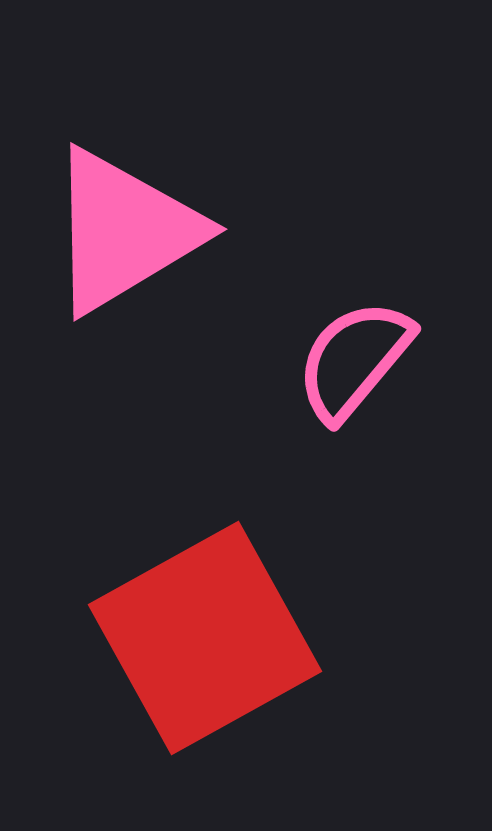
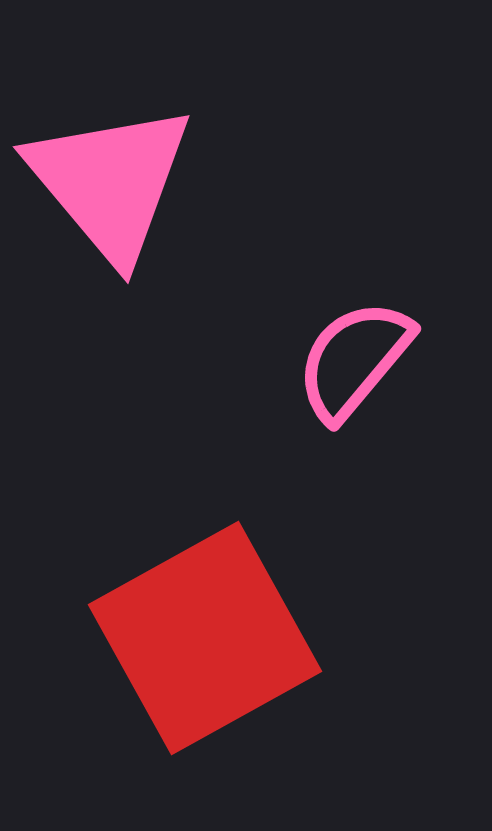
pink triangle: moved 14 px left, 49 px up; rotated 39 degrees counterclockwise
